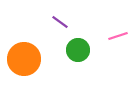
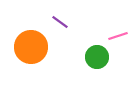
green circle: moved 19 px right, 7 px down
orange circle: moved 7 px right, 12 px up
